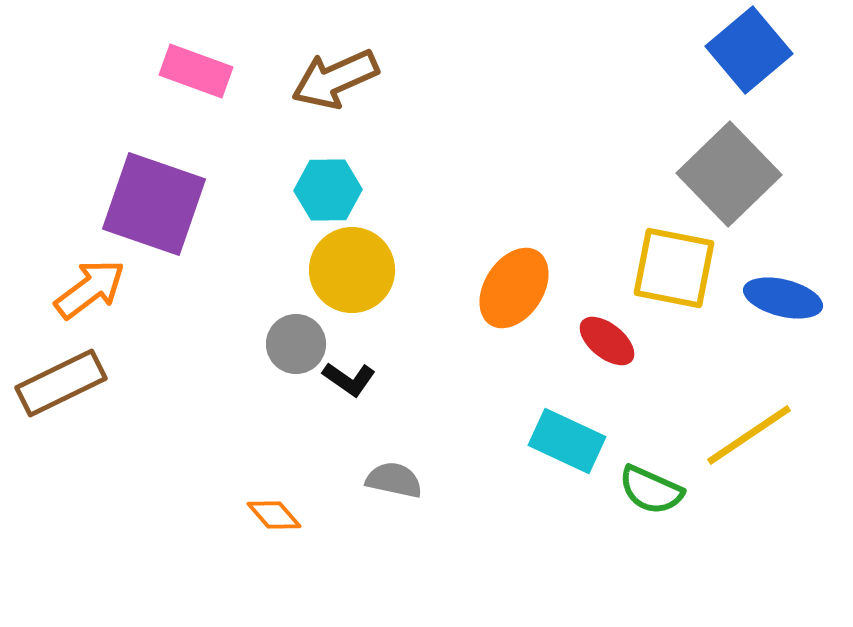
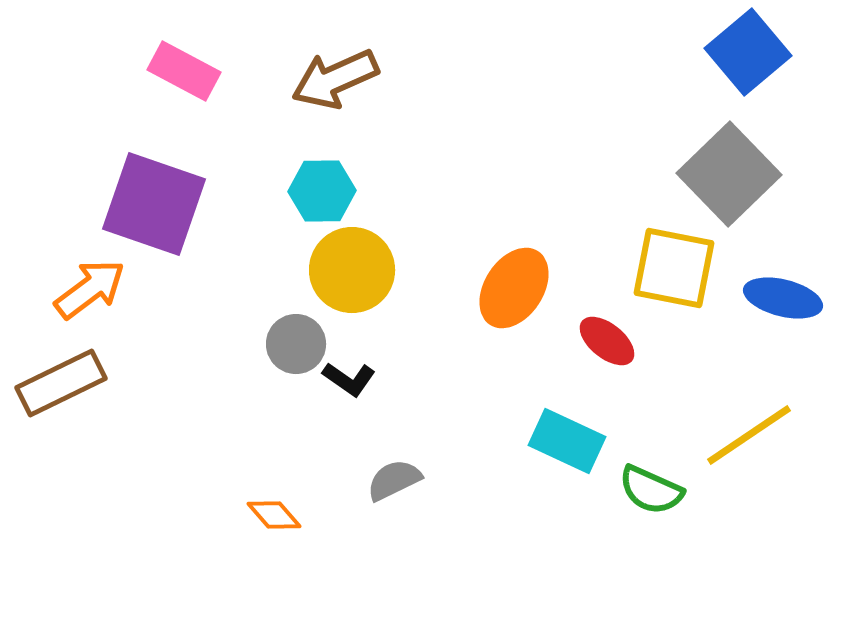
blue square: moved 1 px left, 2 px down
pink rectangle: moved 12 px left; rotated 8 degrees clockwise
cyan hexagon: moved 6 px left, 1 px down
gray semicircle: rotated 38 degrees counterclockwise
